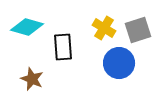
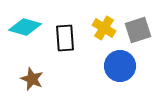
cyan diamond: moved 2 px left
black rectangle: moved 2 px right, 9 px up
blue circle: moved 1 px right, 3 px down
